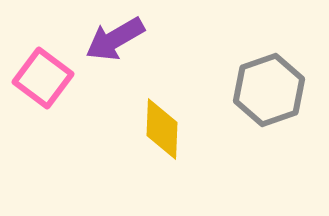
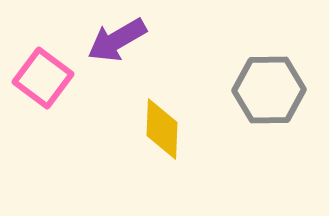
purple arrow: moved 2 px right, 1 px down
gray hexagon: rotated 18 degrees clockwise
